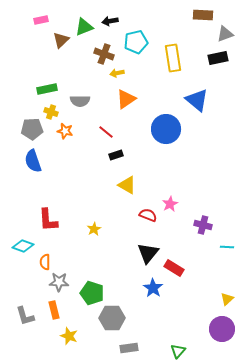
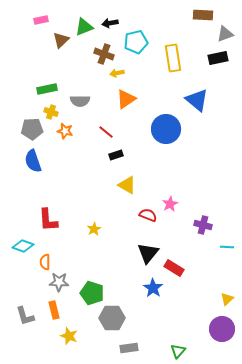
black arrow at (110, 21): moved 2 px down
